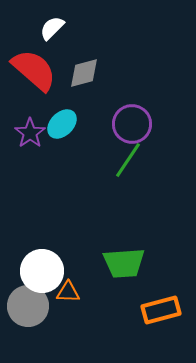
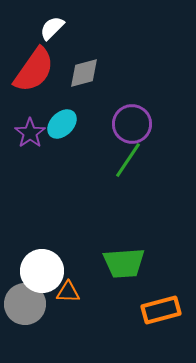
red semicircle: rotated 84 degrees clockwise
gray circle: moved 3 px left, 2 px up
